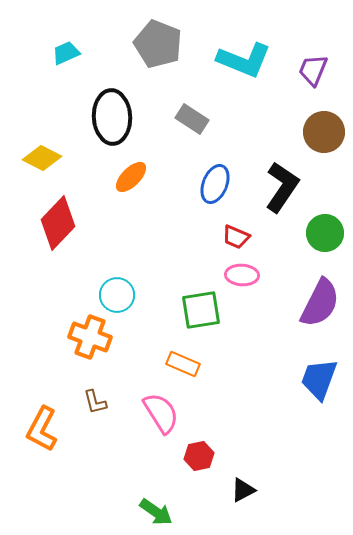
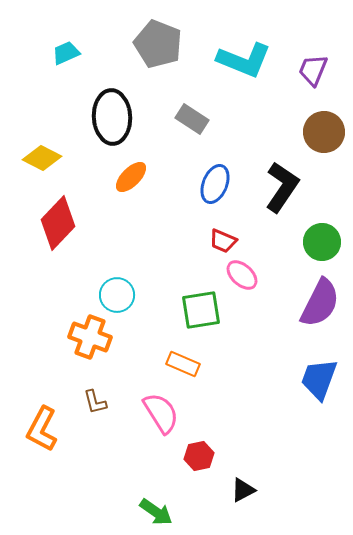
green circle: moved 3 px left, 9 px down
red trapezoid: moved 13 px left, 4 px down
pink ellipse: rotated 40 degrees clockwise
